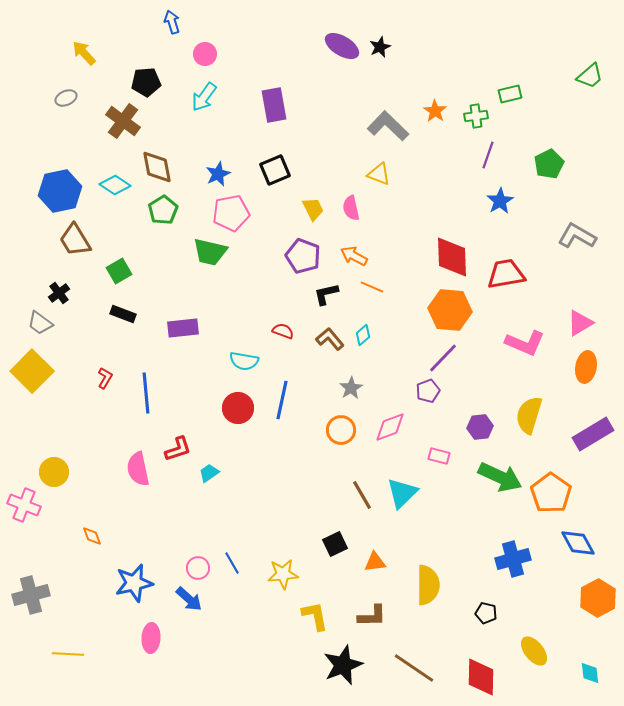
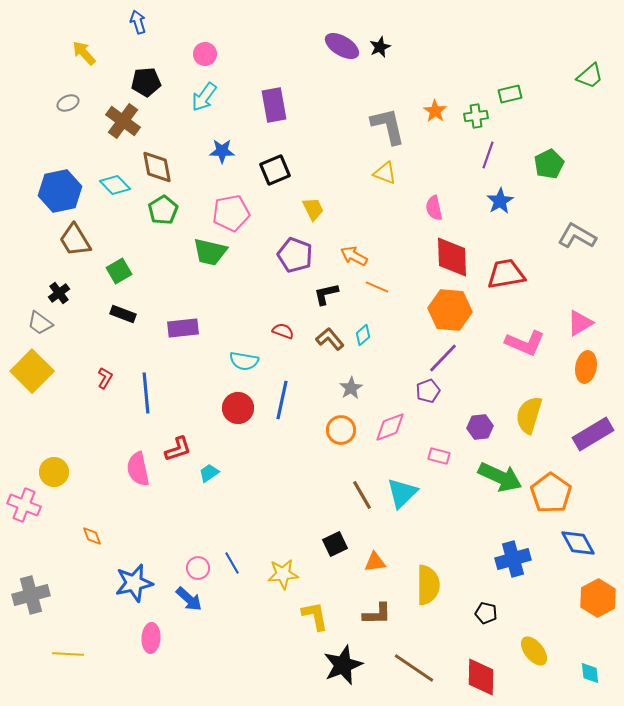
blue arrow at (172, 22): moved 34 px left
gray ellipse at (66, 98): moved 2 px right, 5 px down
gray L-shape at (388, 126): rotated 33 degrees clockwise
blue star at (218, 174): moved 4 px right, 23 px up; rotated 25 degrees clockwise
yellow triangle at (379, 174): moved 6 px right, 1 px up
cyan diamond at (115, 185): rotated 12 degrees clockwise
pink semicircle at (351, 208): moved 83 px right
purple pentagon at (303, 256): moved 8 px left, 1 px up
orange line at (372, 287): moved 5 px right
brown L-shape at (372, 616): moved 5 px right, 2 px up
